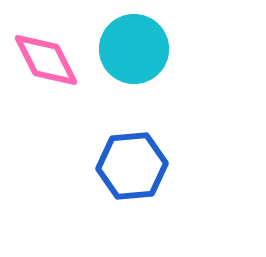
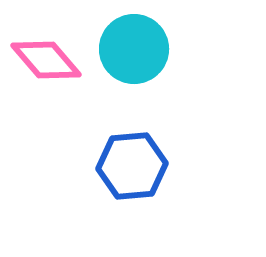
pink diamond: rotated 14 degrees counterclockwise
